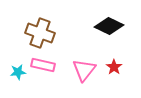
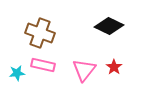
cyan star: moved 1 px left, 1 px down
